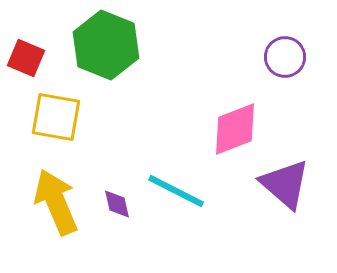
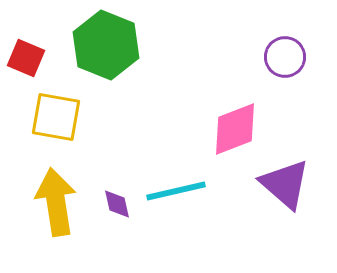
cyan line: rotated 40 degrees counterclockwise
yellow arrow: rotated 14 degrees clockwise
